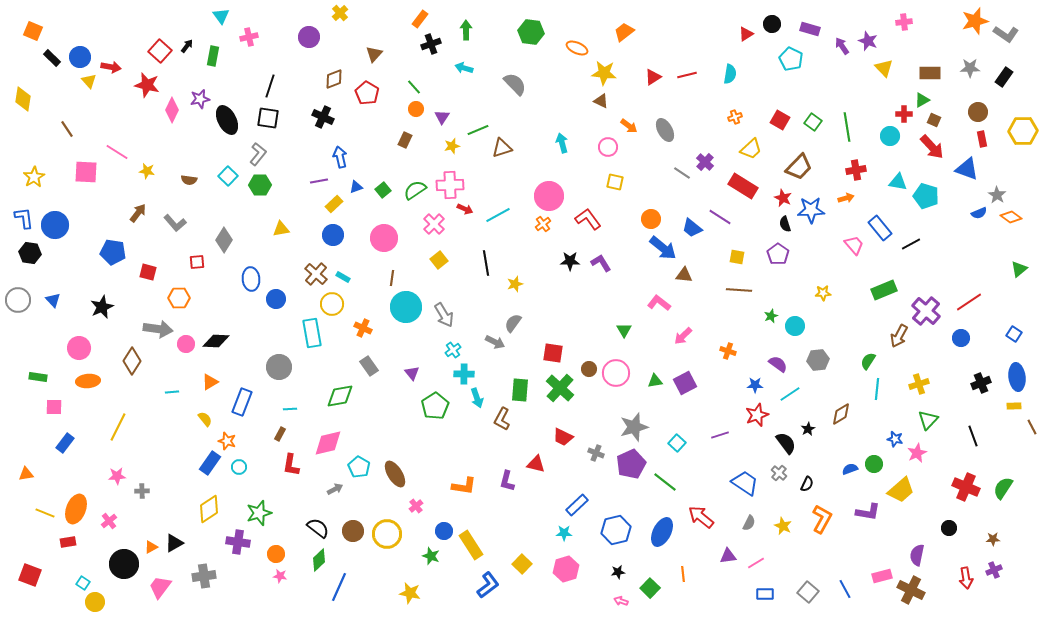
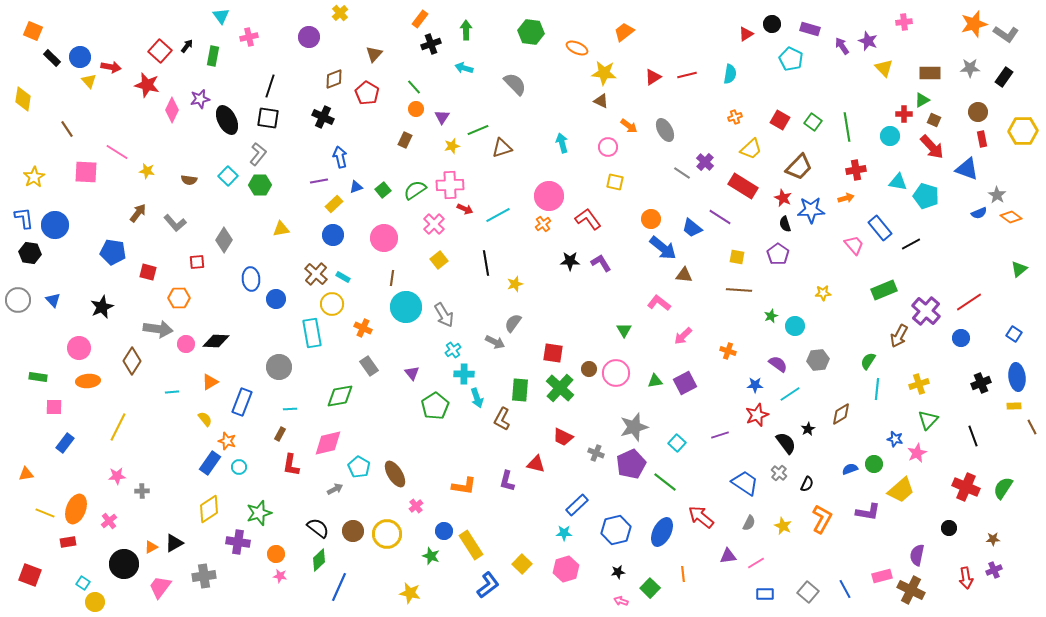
orange star at (975, 21): moved 1 px left, 3 px down
